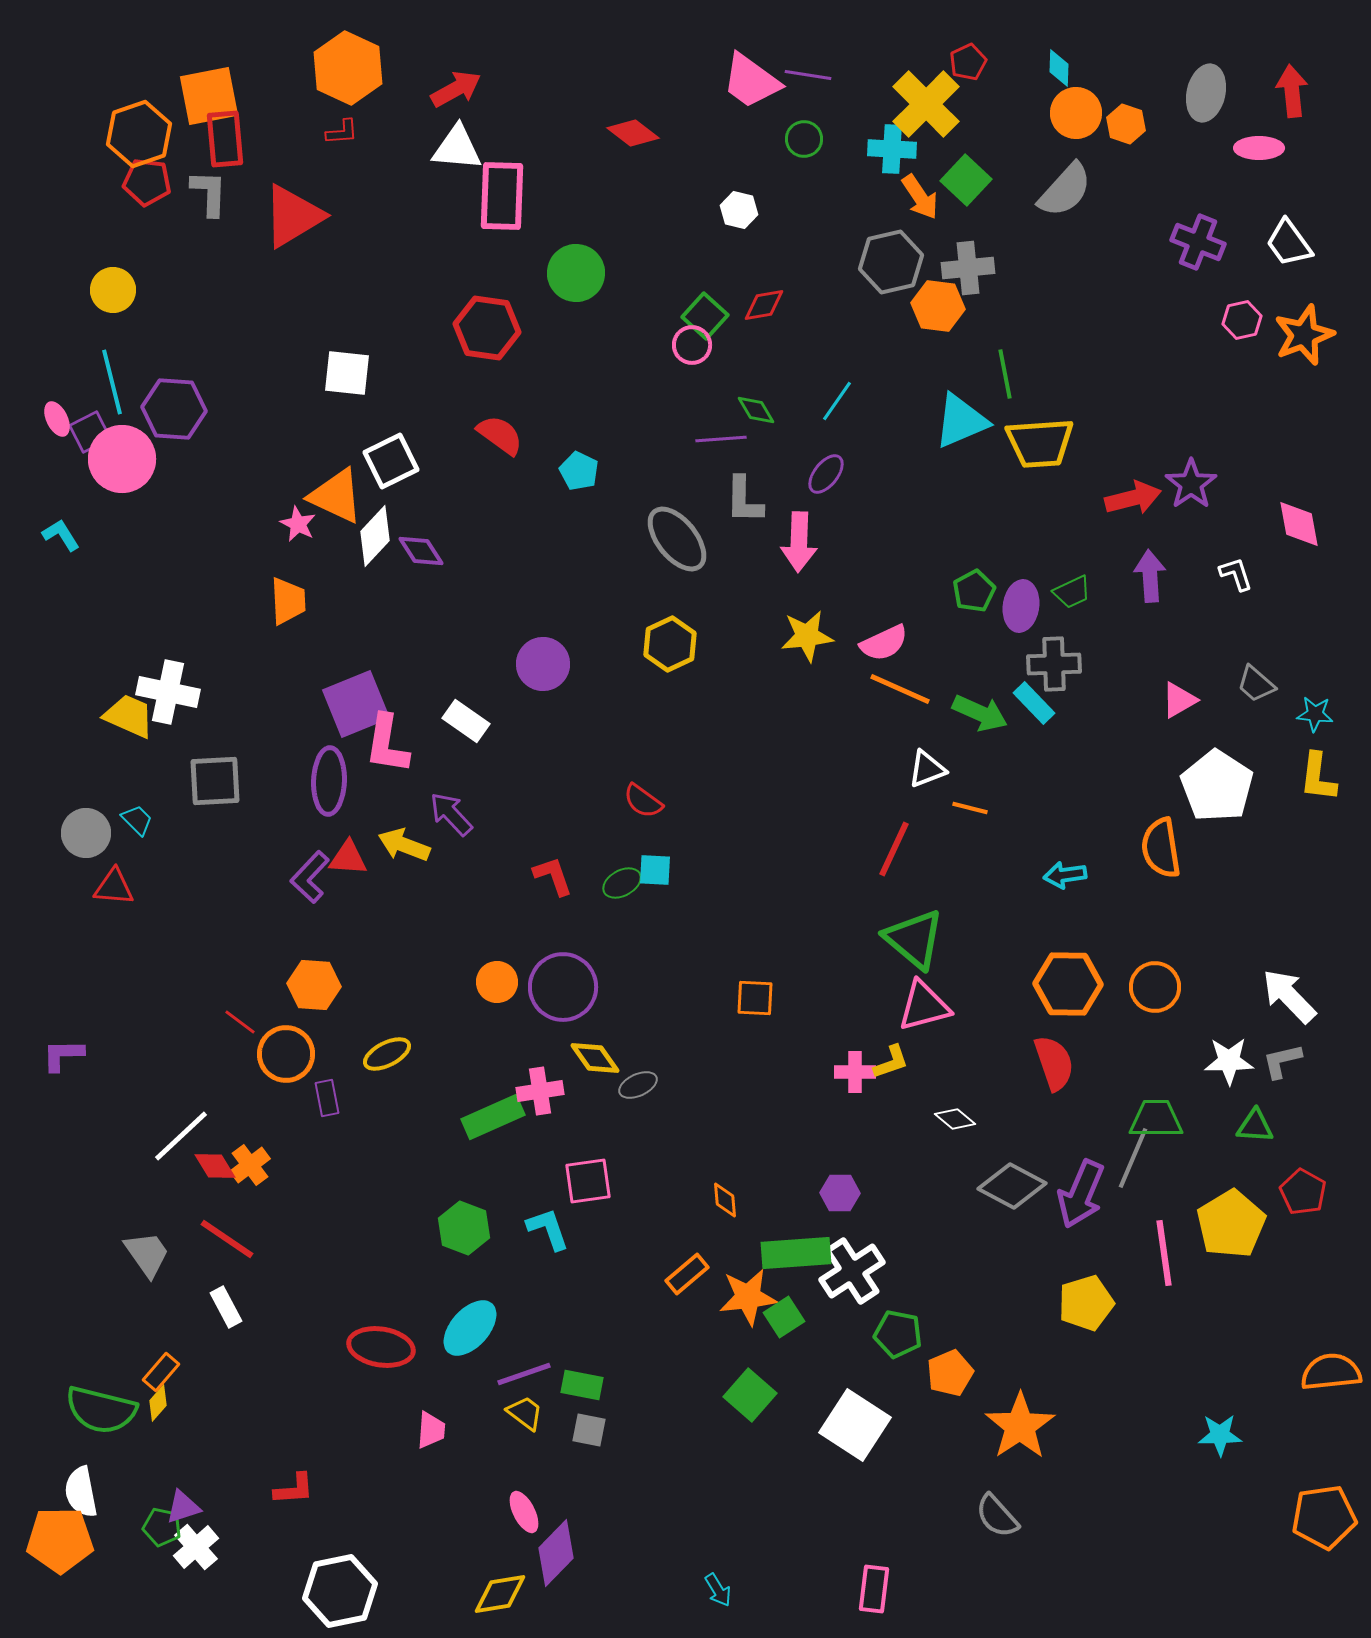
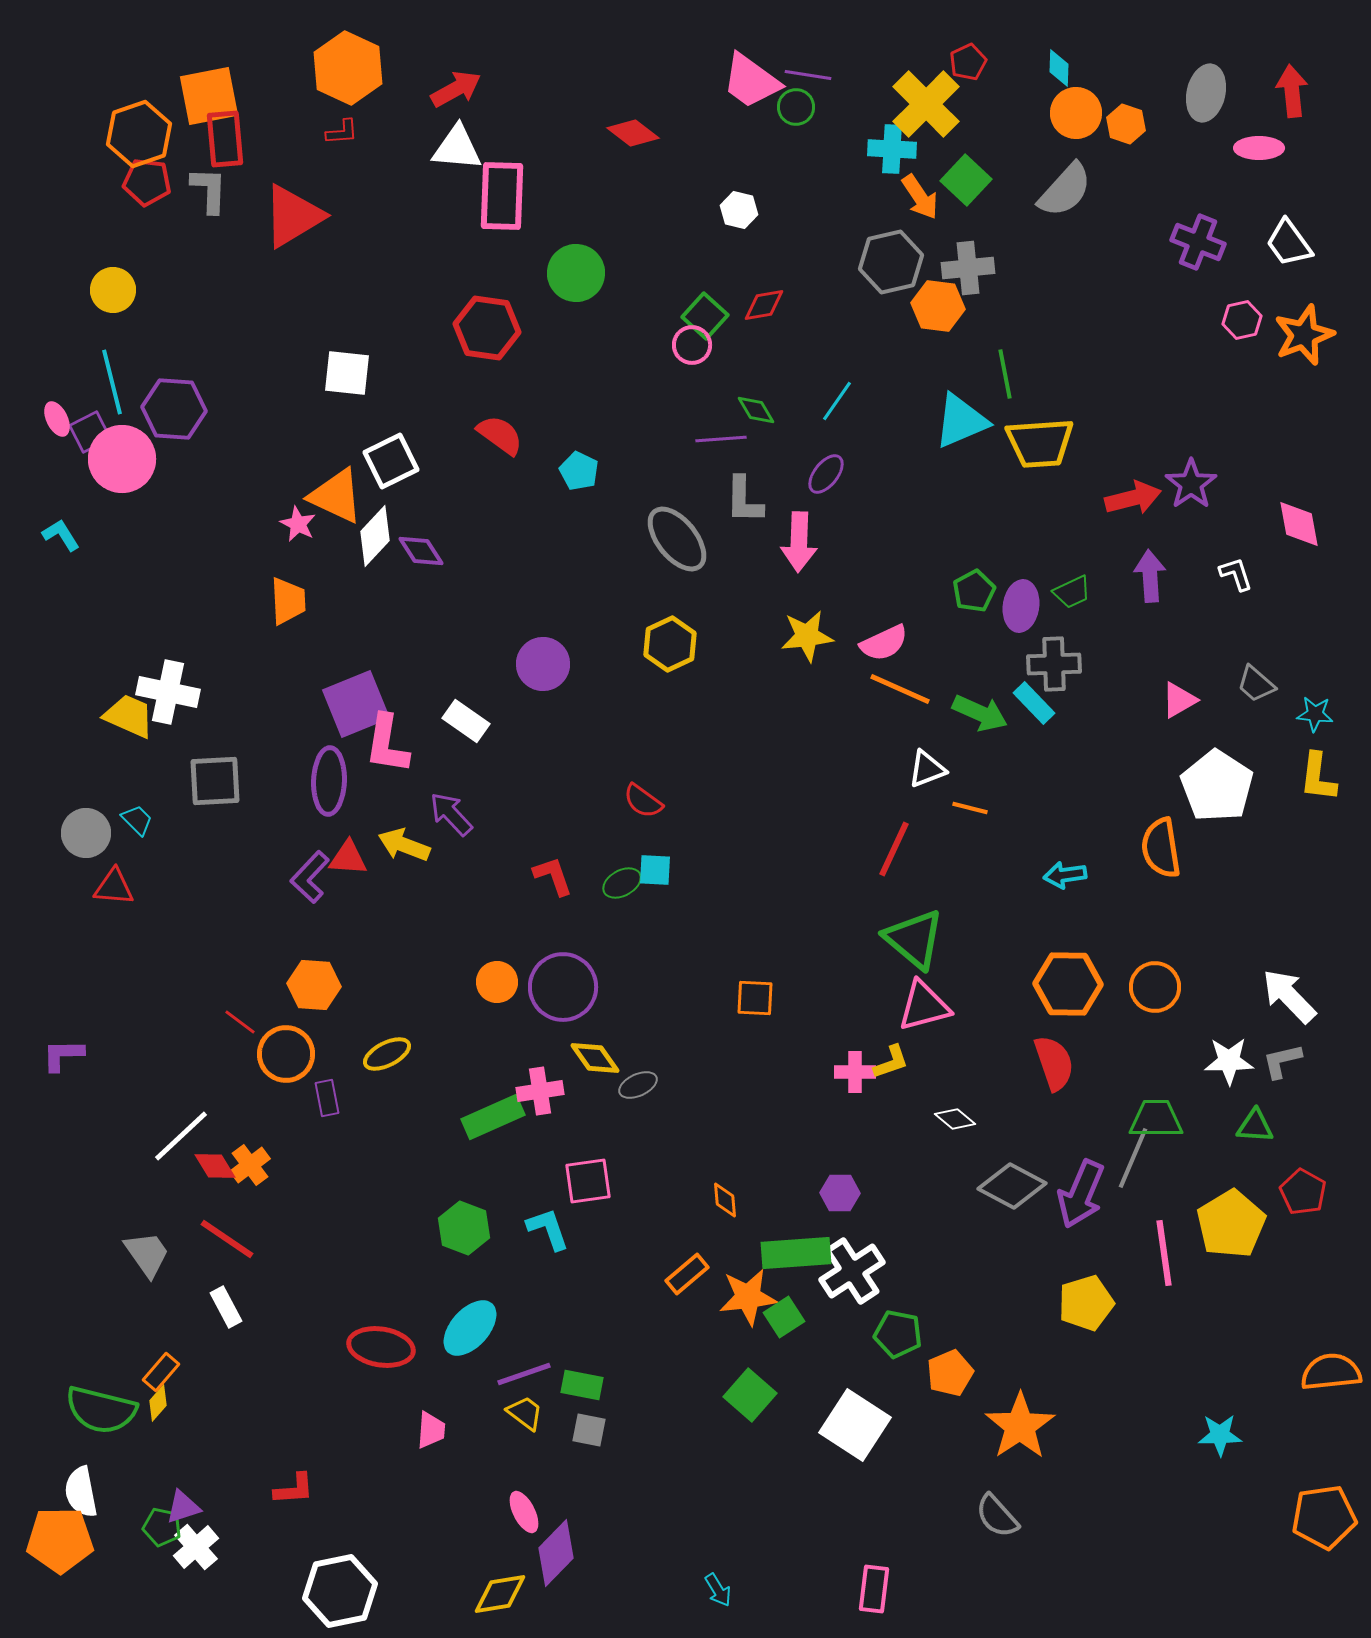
green circle at (804, 139): moved 8 px left, 32 px up
gray L-shape at (209, 193): moved 3 px up
